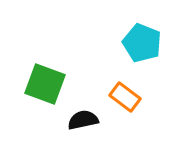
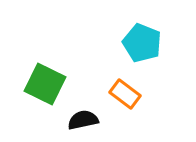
green square: rotated 6 degrees clockwise
orange rectangle: moved 3 px up
